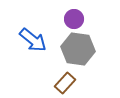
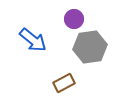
gray hexagon: moved 12 px right, 2 px up; rotated 16 degrees counterclockwise
brown rectangle: moved 1 px left; rotated 20 degrees clockwise
